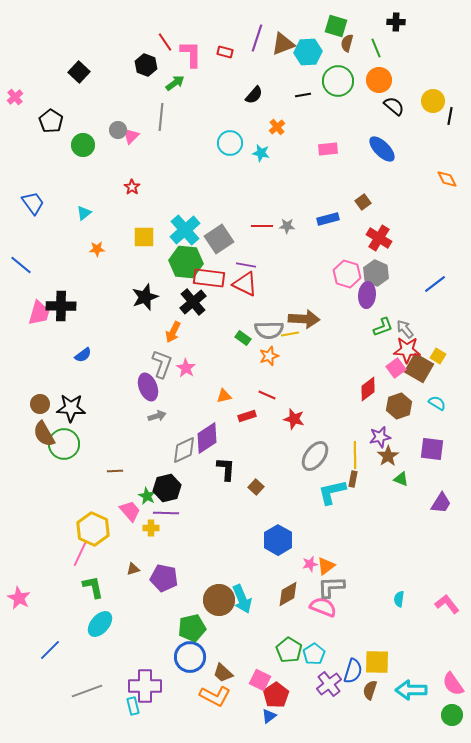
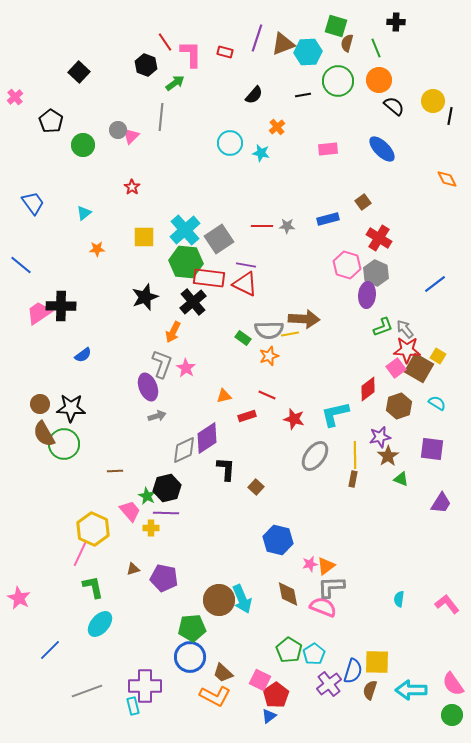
pink hexagon at (347, 274): moved 9 px up
pink trapezoid at (39, 313): rotated 140 degrees counterclockwise
cyan L-shape at (332, 492): moved 3 px right, 78 px up
blue hexagon at (278, 540): rotated 16 degrees counterclockwise
brown diamond at (288, 594): rotated 72 degrees counterclockwise
green pentagon at (192, 628): rotated 8 degrees clockwise
